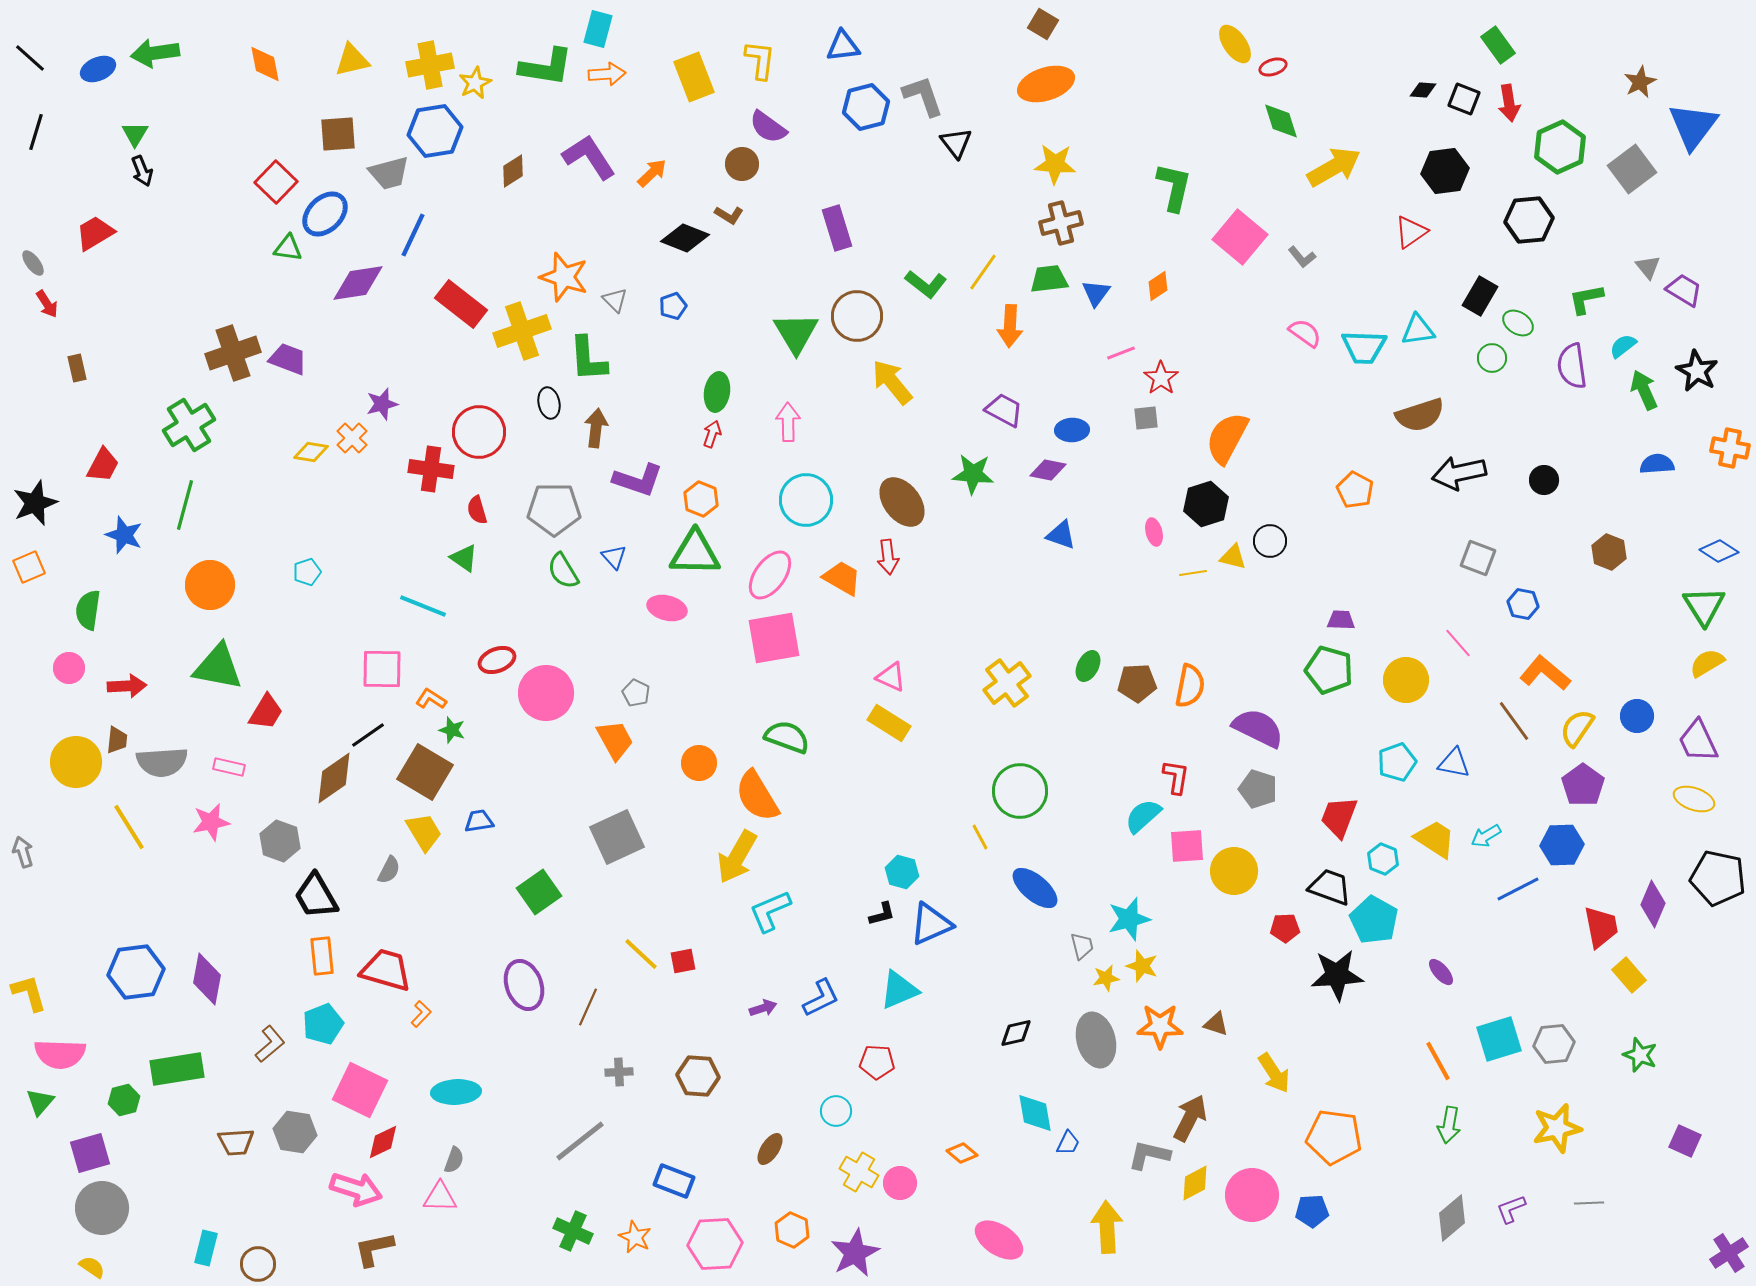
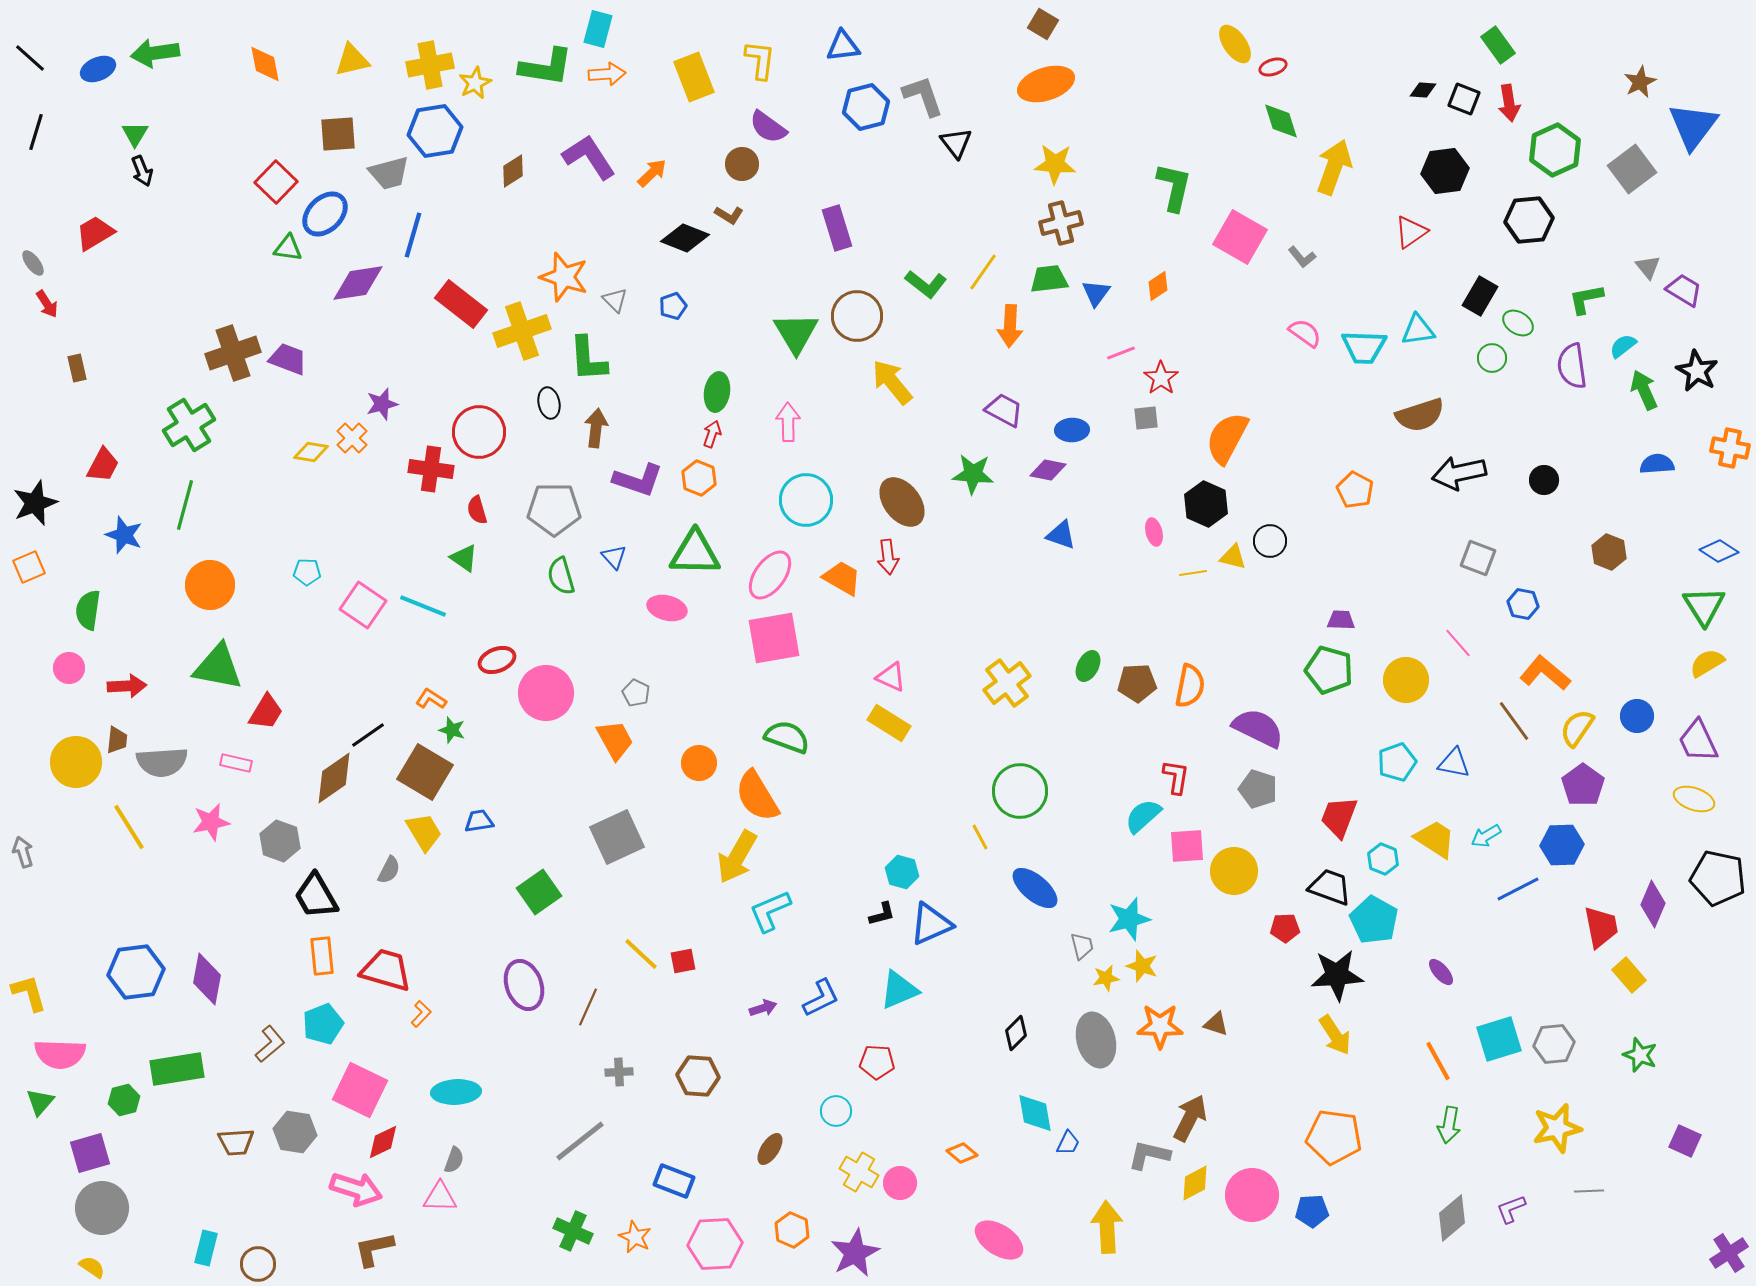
green hexagon at (1560, 147): moved 5 px left, 3 px down
yellow arrow at (1334, 167): rotated 40 degrees counterclockwise
blue line at (413, 235): rotated 9 degrees counterclockwise
pink square at (1240, 237): rotated 10 degrees counterclockwise
orange hexagon at (701, 499): moved 2 px left, 21 px up
black hexagon at (1206, 504): rotated 18 degrees counterclockwise
green semicircle at (563, 571): moved 2 px left, 5 px down; rotated 15 degrees clockwise
cyan pentagon at (307, 572): rotated 20 degrees clockwise
pink square at (382, 669): moved 19 px left, 64 px up; rotated 33 degrees clockwise
pink rectangle at (229, 767): moved 7 px right, 4 px up
black diamond at (1016, 1033): rotated 32 degrees counterclockwise
yellow arrow at (1274, 1073): moved 61 px right, 38 px up
gray line at (1589, 1203): moved 12 px up
